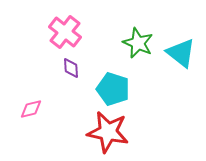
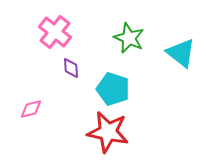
pink cross: moved 10 px left
green star: moved 9 px left, 5 px up
